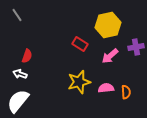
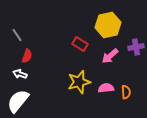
gray line: moved 20 px down
